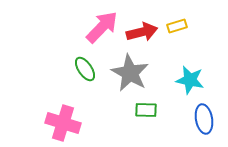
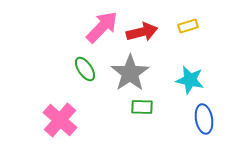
yellow rectangle: moved 11 px right
gray star: rotated 9 degrees clockwise
green rectangle: moved 4 px left, 3 px up
pink cross: moved 3 px left, 3 px up; rotated 24 degrees clockwise
